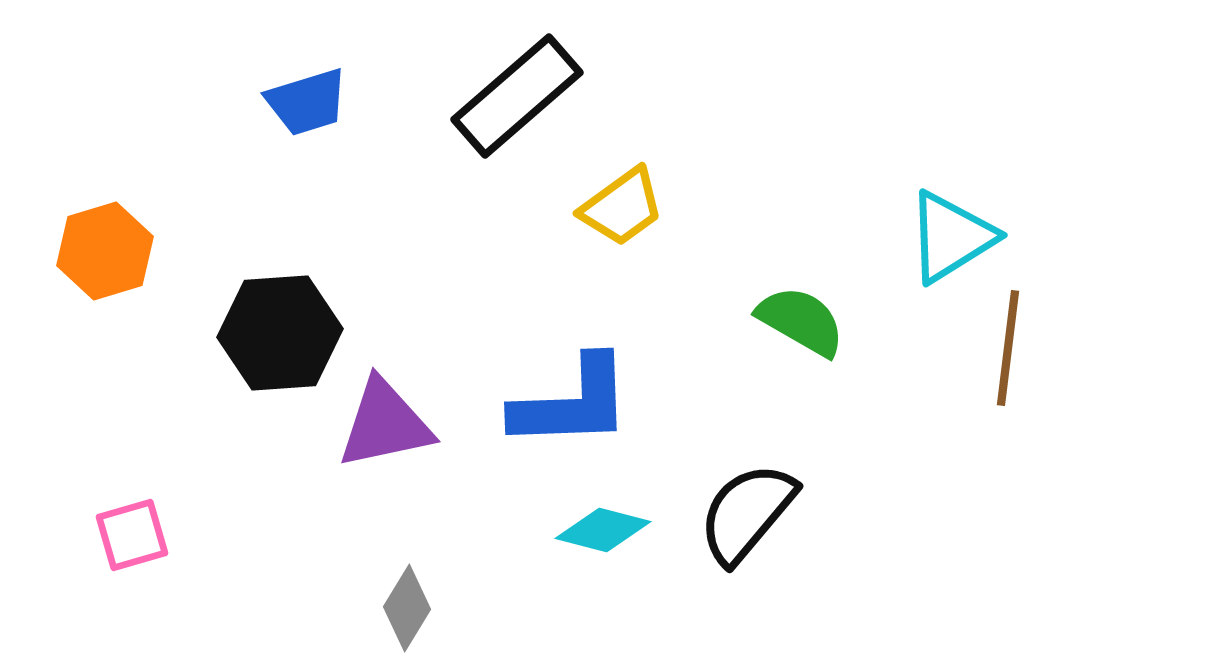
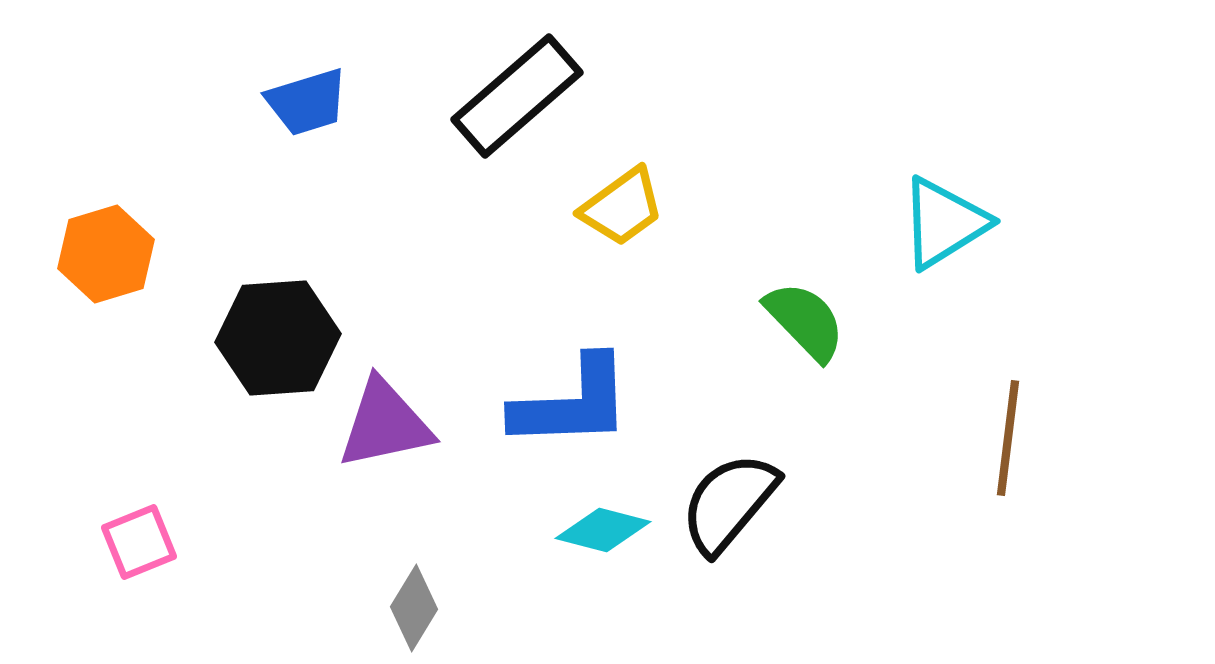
cyan triangle: moved 7 px left, 14 px up
orange hexagon: moved 1 px right, 3 px down
green semicircle: moved 4 px right; rotated 16 degrees clockwise
black hexagon: moved 2 px left, 5 px down
brown line: moved 90 px down
black semicircle: moved 18 px left, 10 px up
pink square: moved 7 px right, 7 px down; rotated 6 degrees counterclockwise
gray diamond: moved 7 px right
